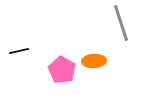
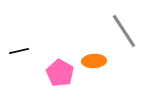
gray line: moved 3 px right, 8 px down; rotated 15 degrees counterclockwise
pink pentagon: moved 2 px left, 3 px down
